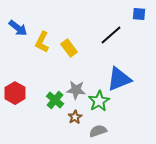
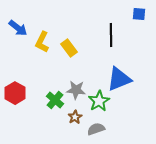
black line: rotated 50 degrees counterclockwise
gray semicircle: moved 2 px left, 2 px up
